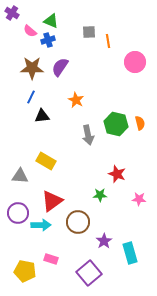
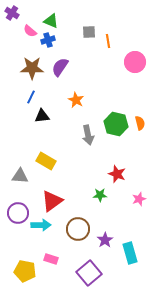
pink star: rotated 24 degrees counterclockwise
brown circle: moved 7 px down
purple star: moved 1 px right, 1 px up
